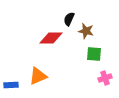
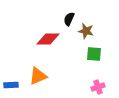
red diamond: moved 3 px left, 1 px down
pink cross: moved 7 px left, 9 px down
